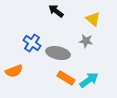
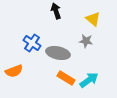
black arrow: rotated 35 degrees clockwise
